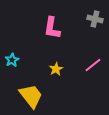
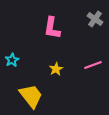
gray cross: rotated 21 degrees clockwise
pink line: rotated 18 degrees clockwise
